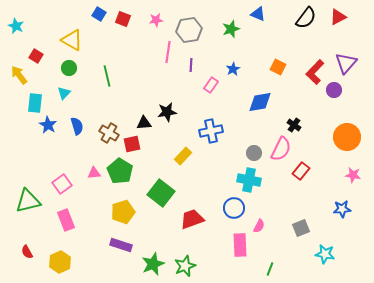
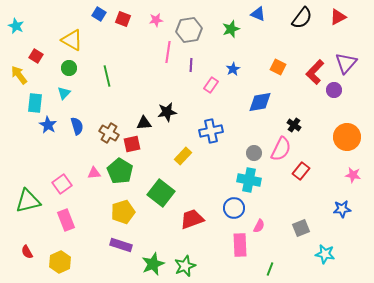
black semicircle at (306, 18): moved 4 px left
